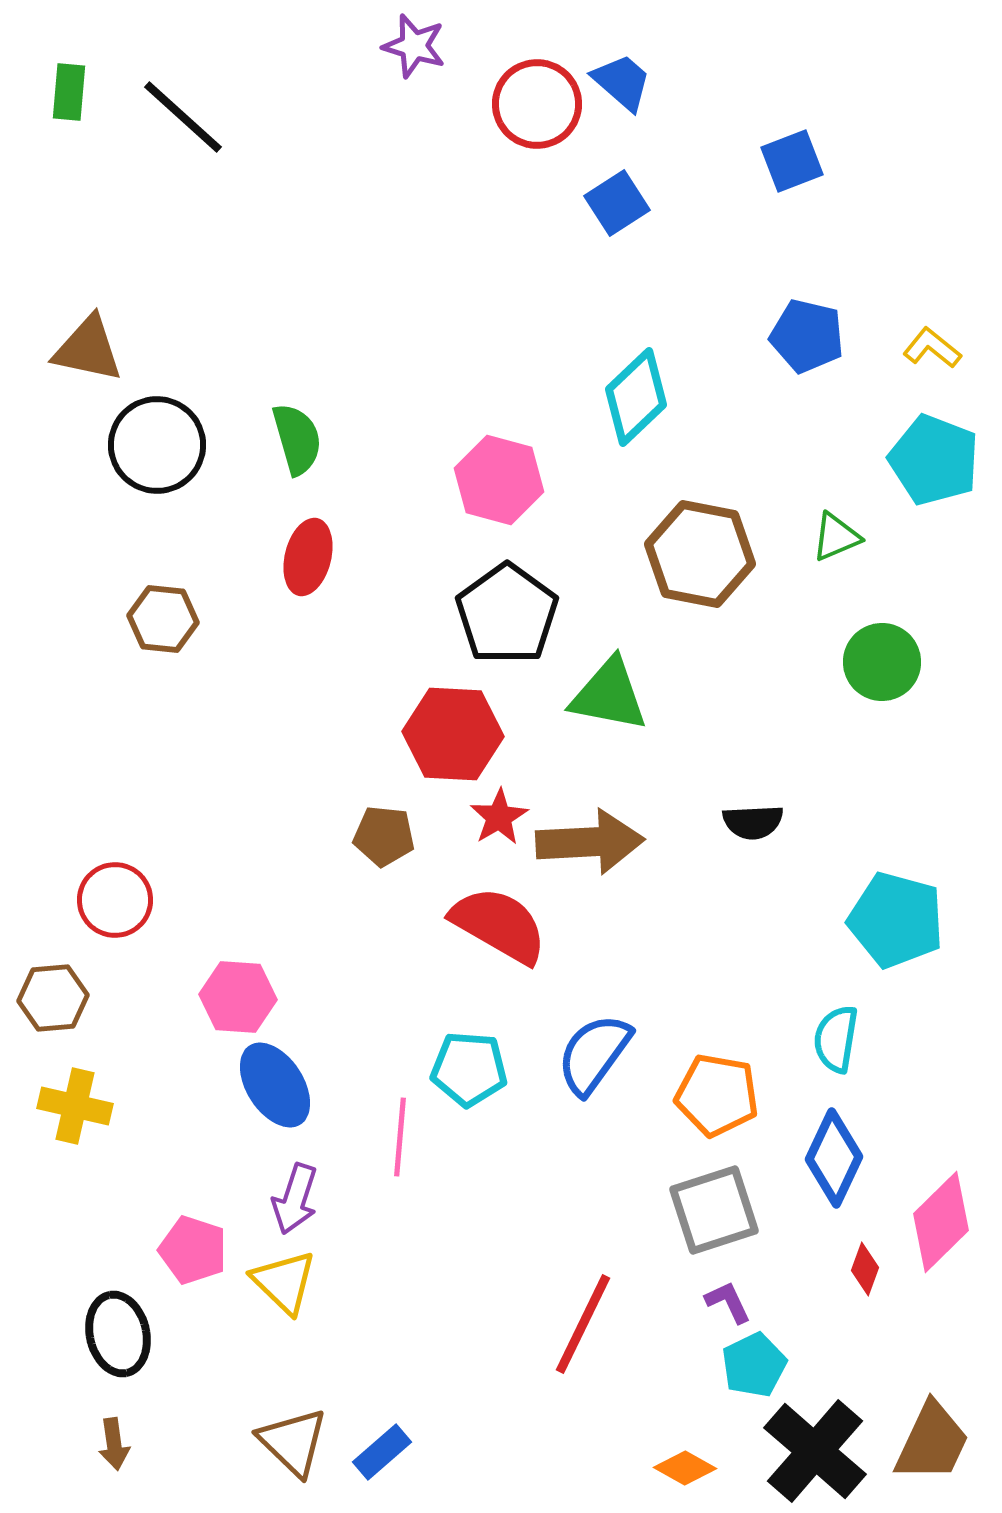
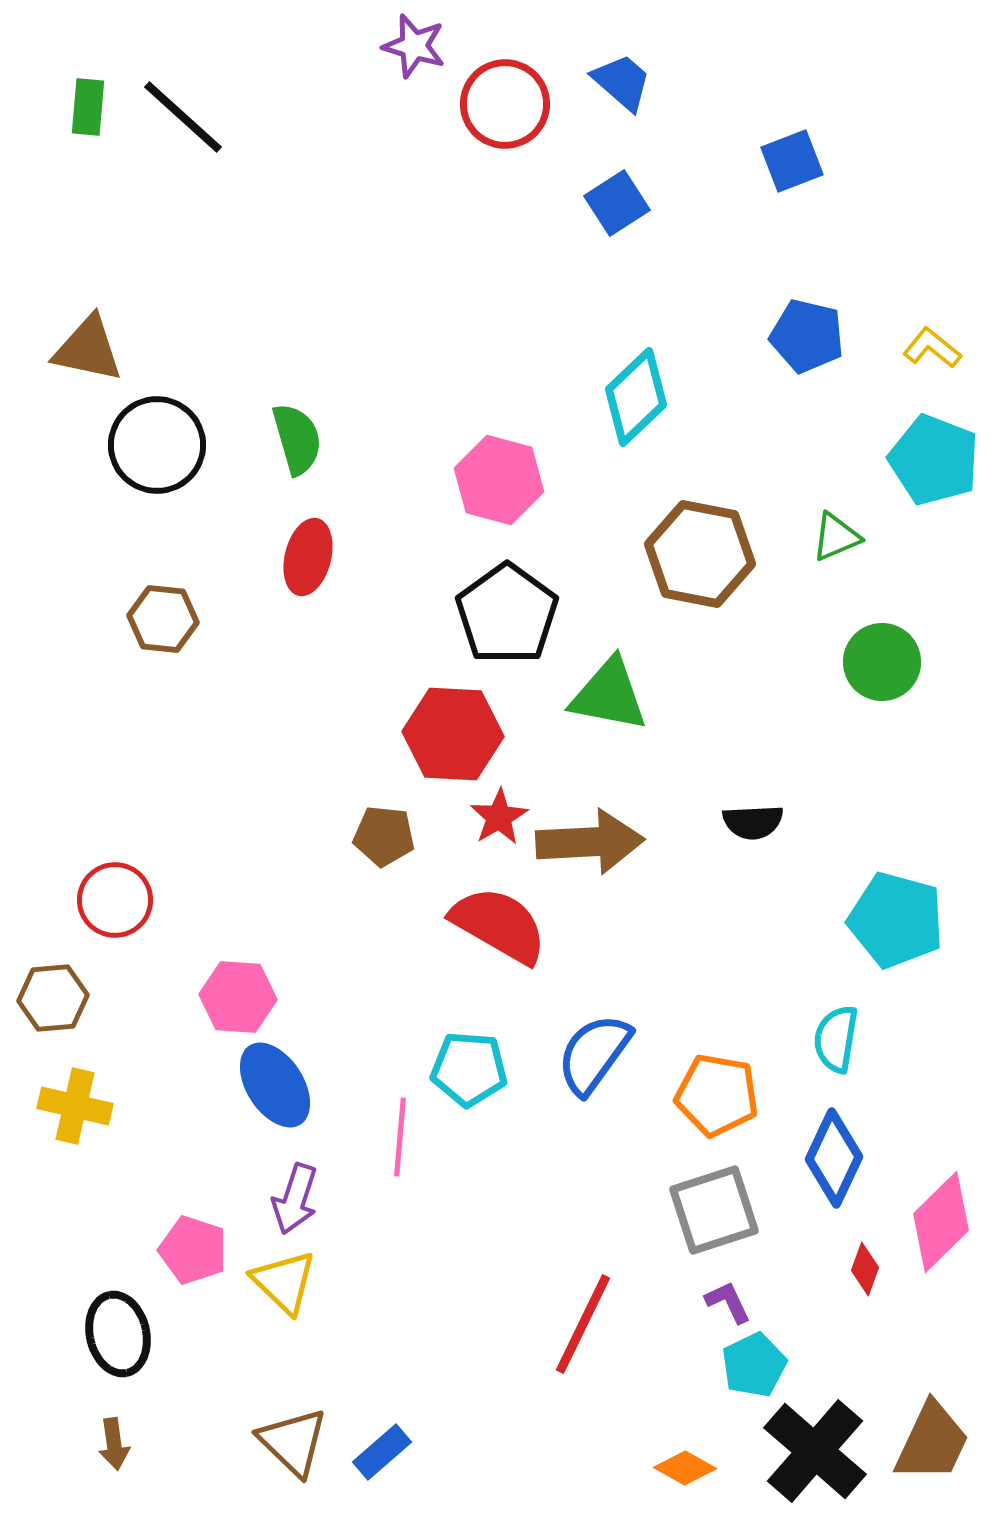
green rectangle at (69, 92): moved 19 px right, 15 px down
red circle at (537, 104): moved 32 px left
